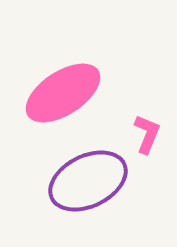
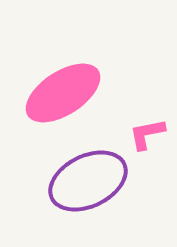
pink L-shape: rotated 123 degrees counterclockwise
